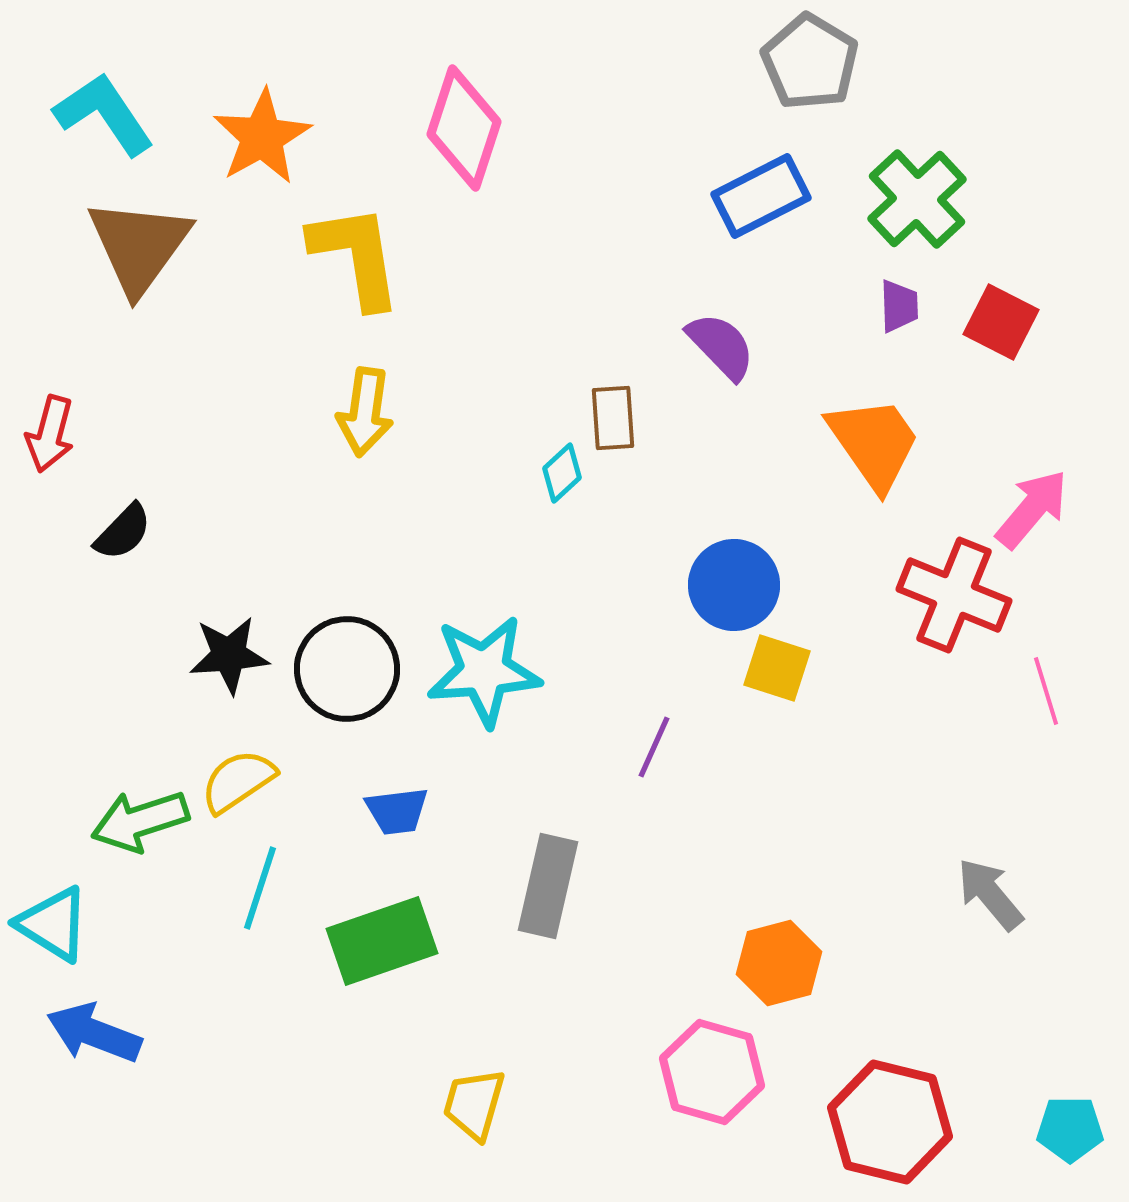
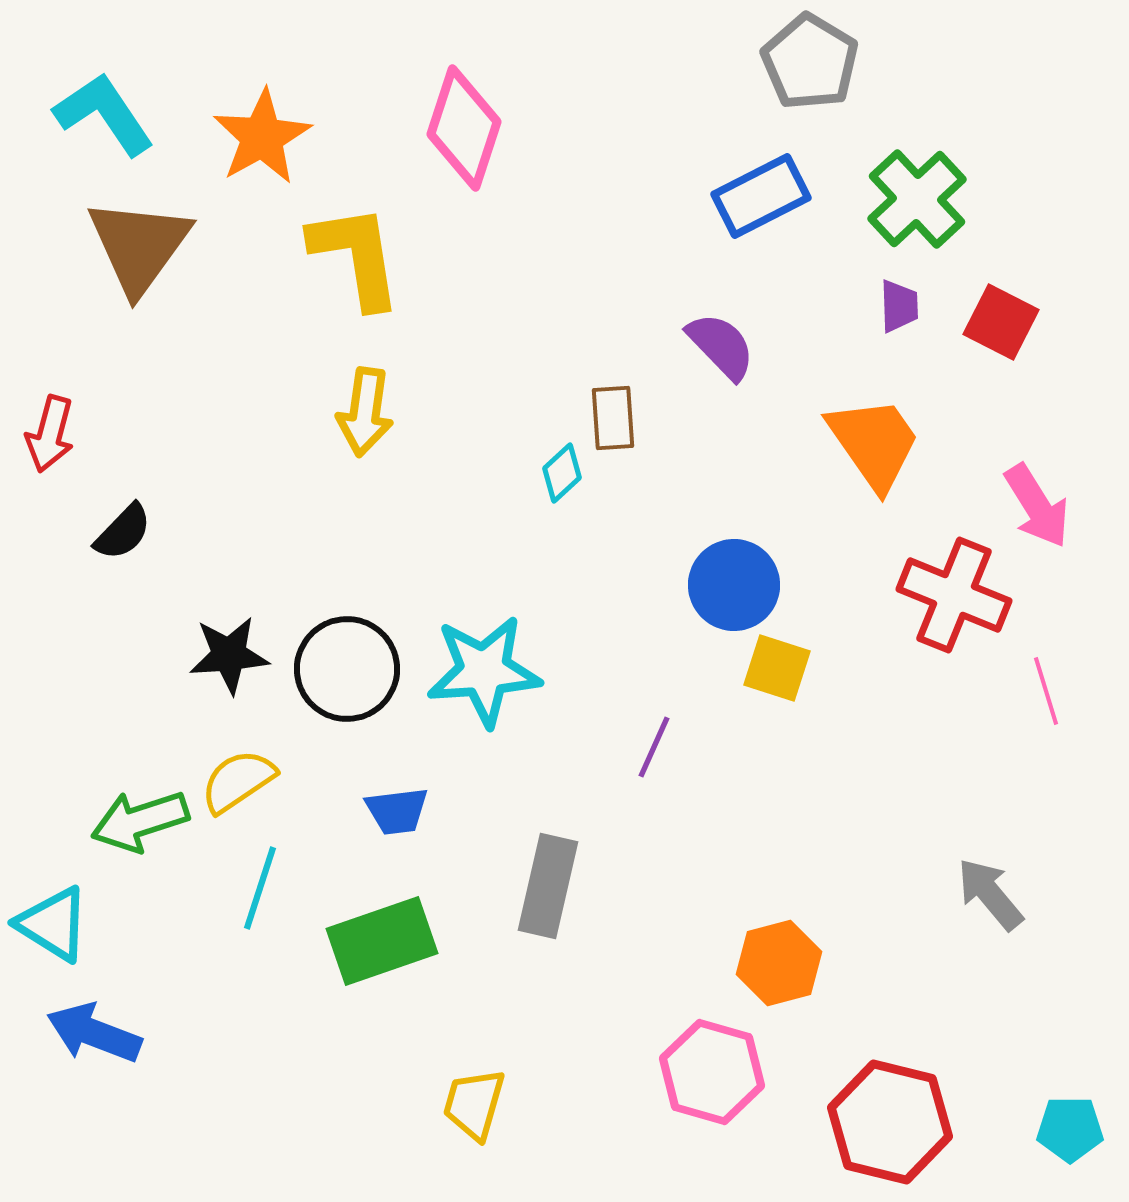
pink arrow: moved 5 px right, 3 px up; rotated 108 degrees clockwise
